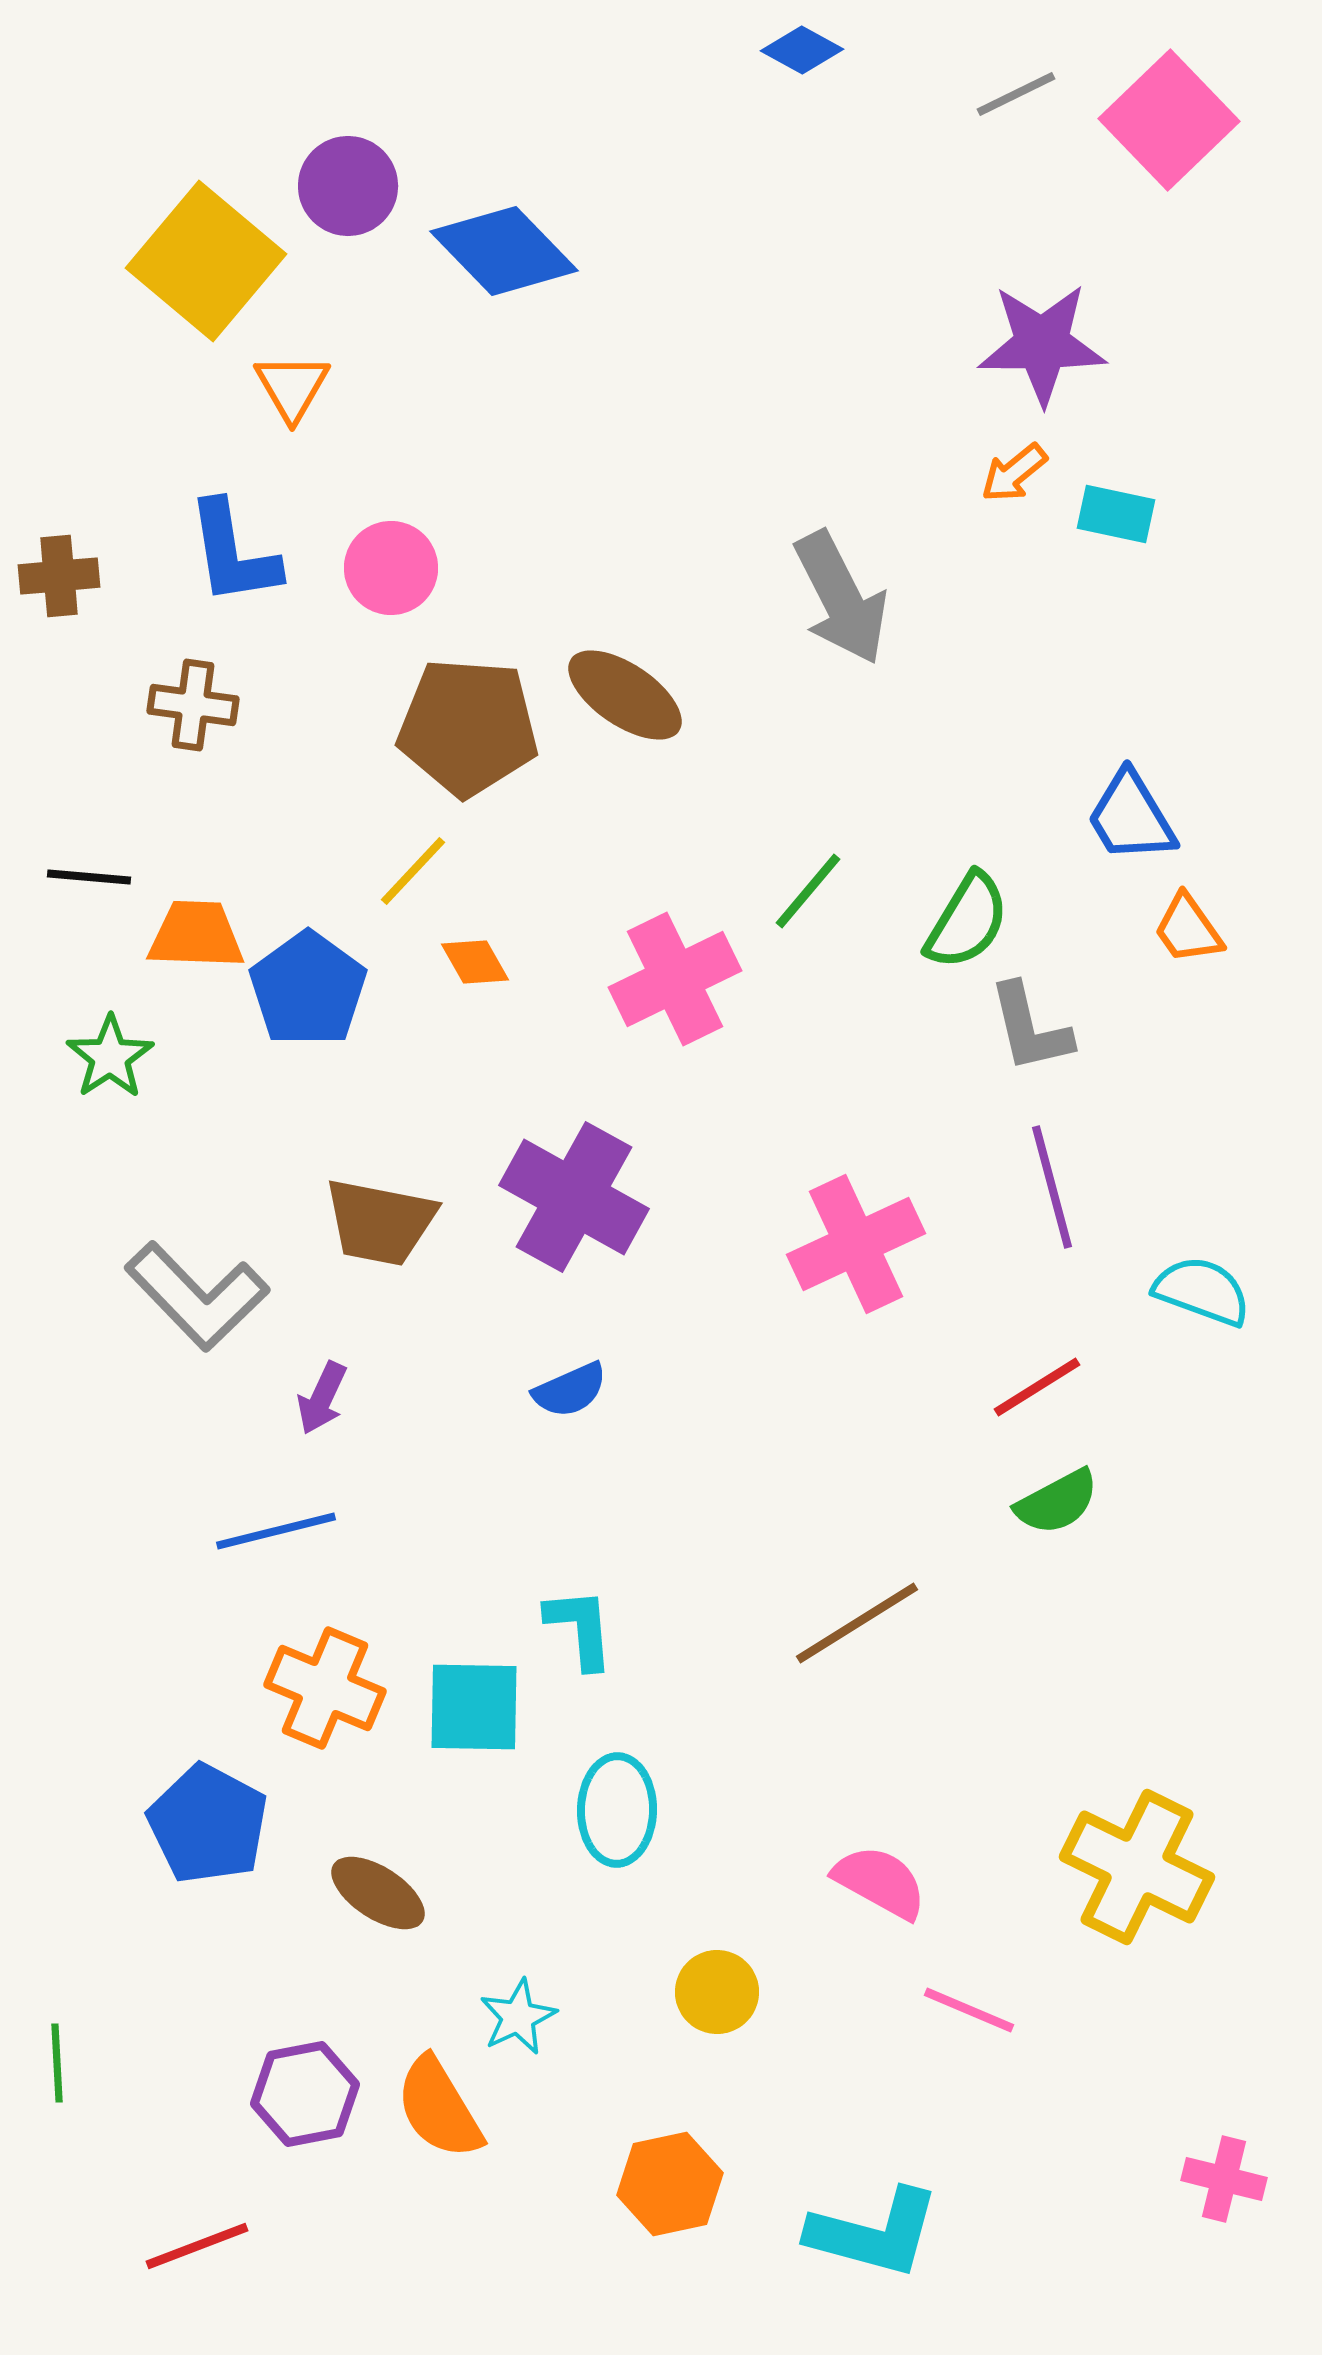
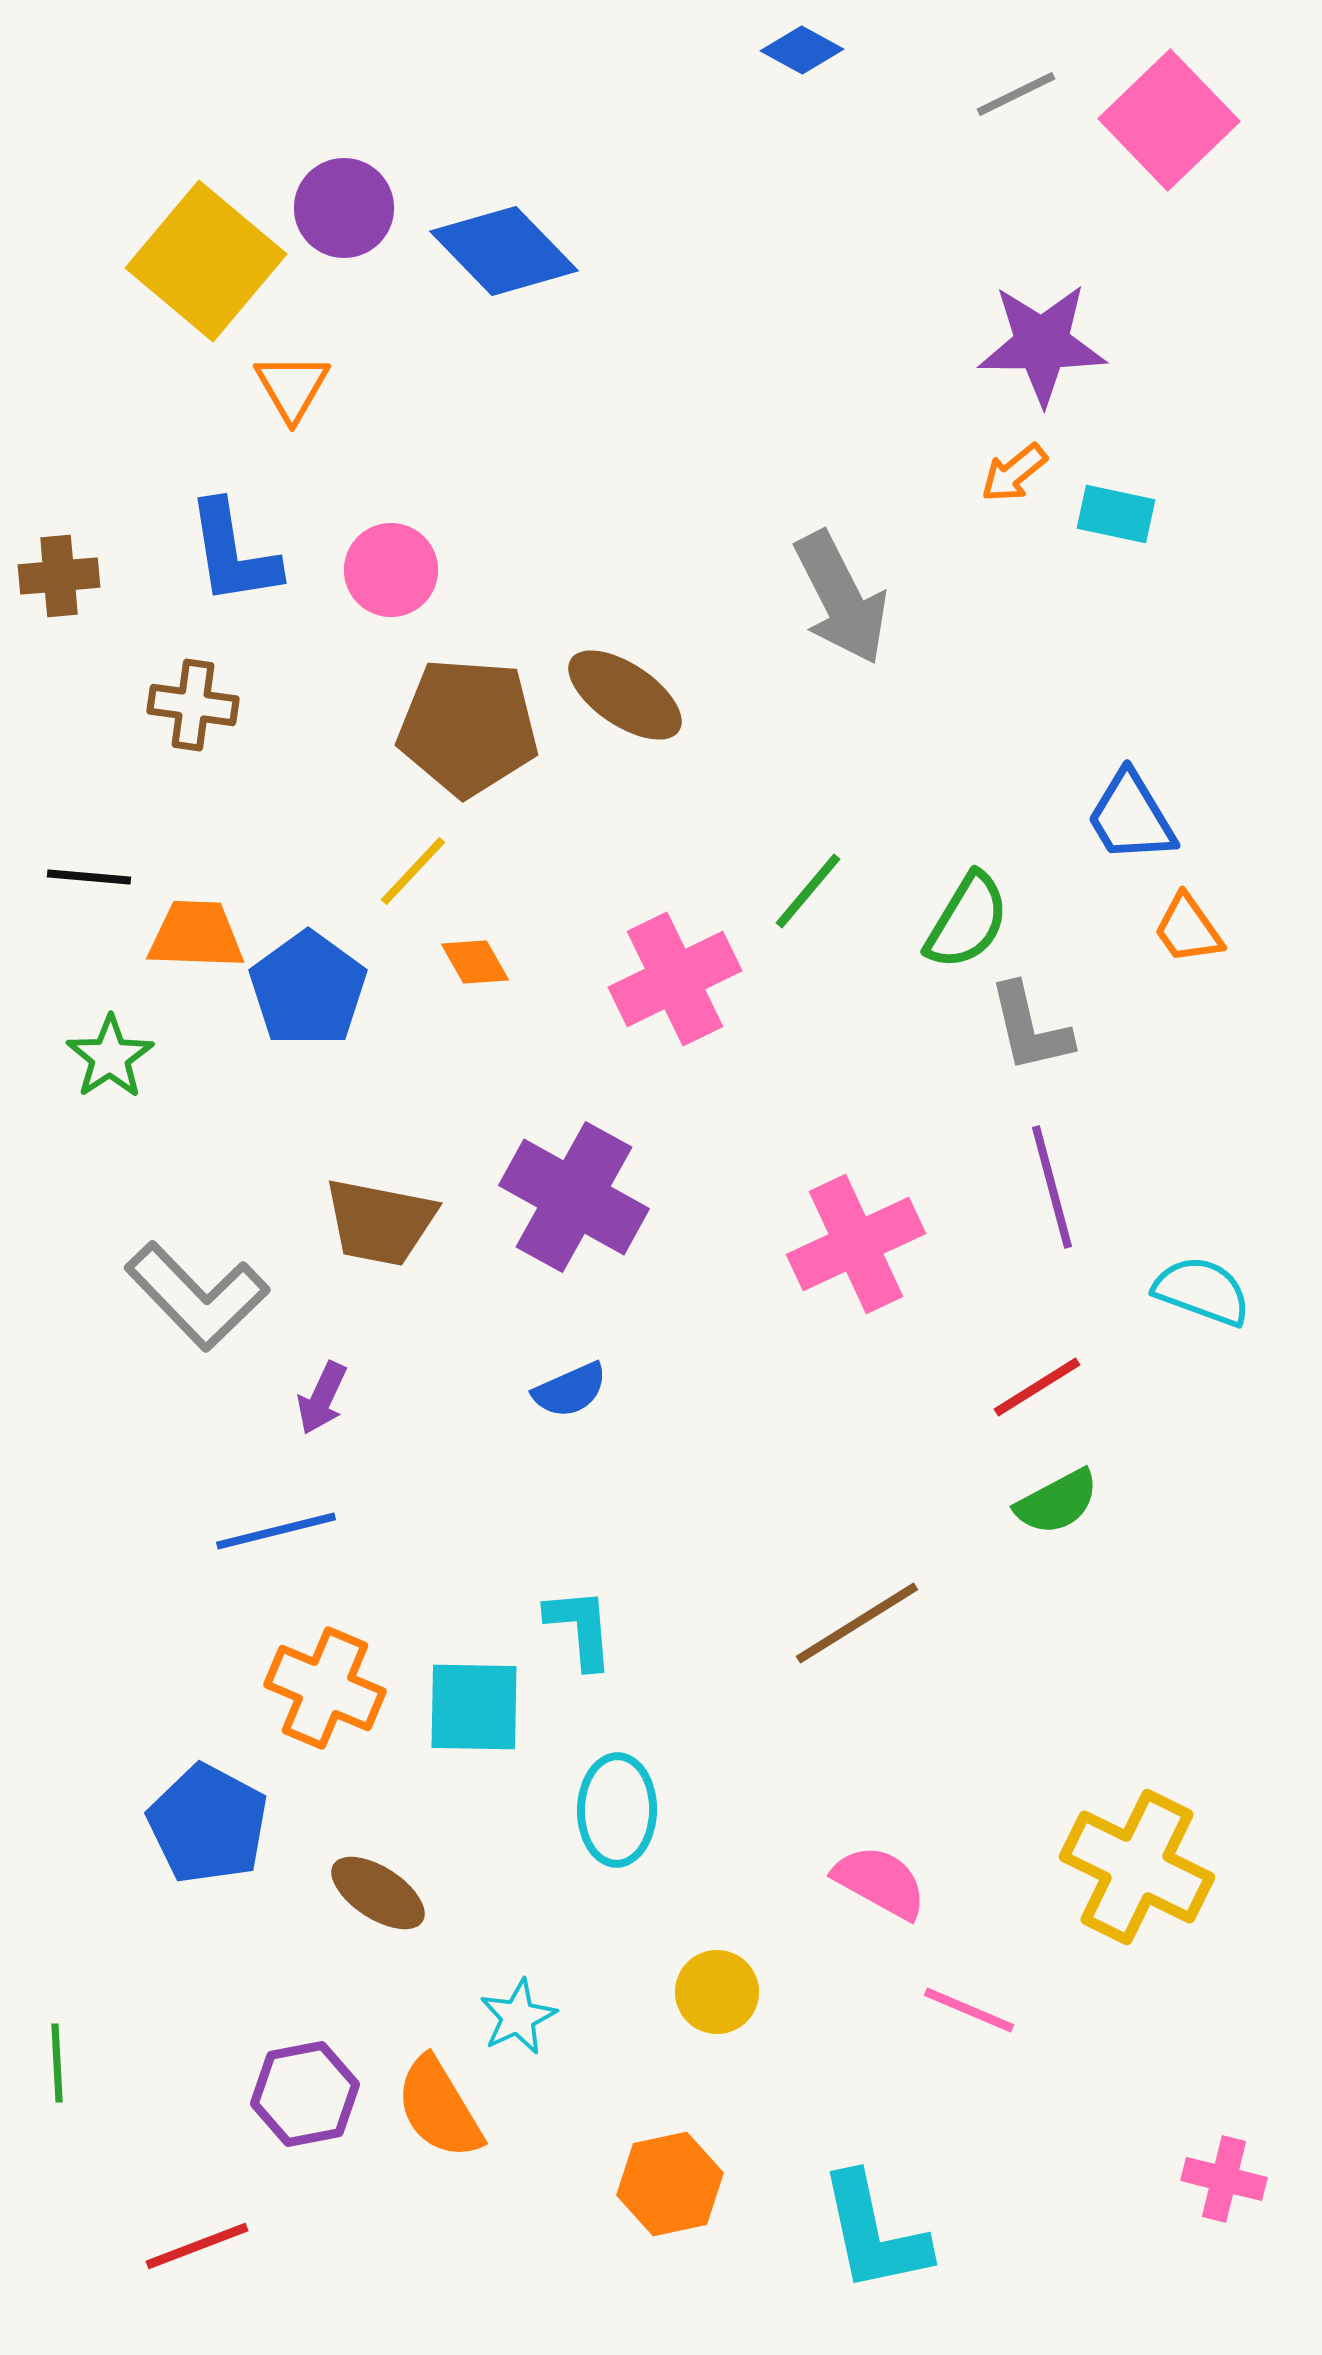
purple circle at (348, 186): moved 4 px left, 22 px down
pink circle at (391, 568): moved 2 px down
cyan L-shape at (874, 2233): rotated 63 degrees clockwise
